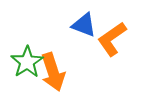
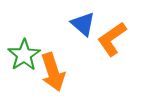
blue triangle: moved 1 px left, 1 px up; rotated 20 degrees clockwise
green star: moved 3 px left, 7 px up
